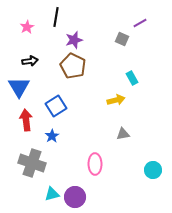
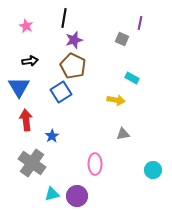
black line: moved 8 px right, 1 px down
purple line: rotated 48 degrees counterclockwise
pink star: moved 1 px left, 1 px up; rotated 16 degrees counterclockwise
cyan rectangle: rotated 32 degrees counterclockwise
yellow arrow: rotated 24 degrees clockwise
blue square: moved 5 px right, 14 px up
gray cross: rotated 16 degrees clockwise
purple circle: moved 2 px right, 1 px up
